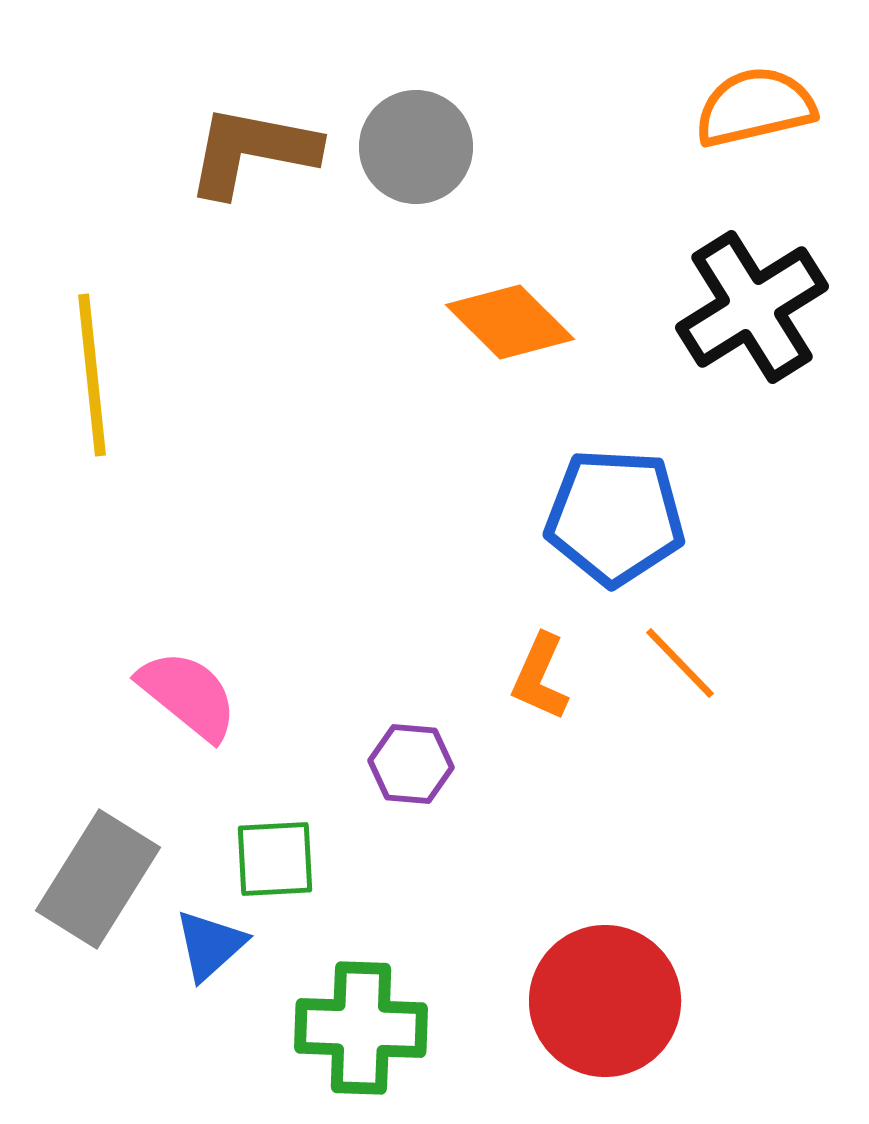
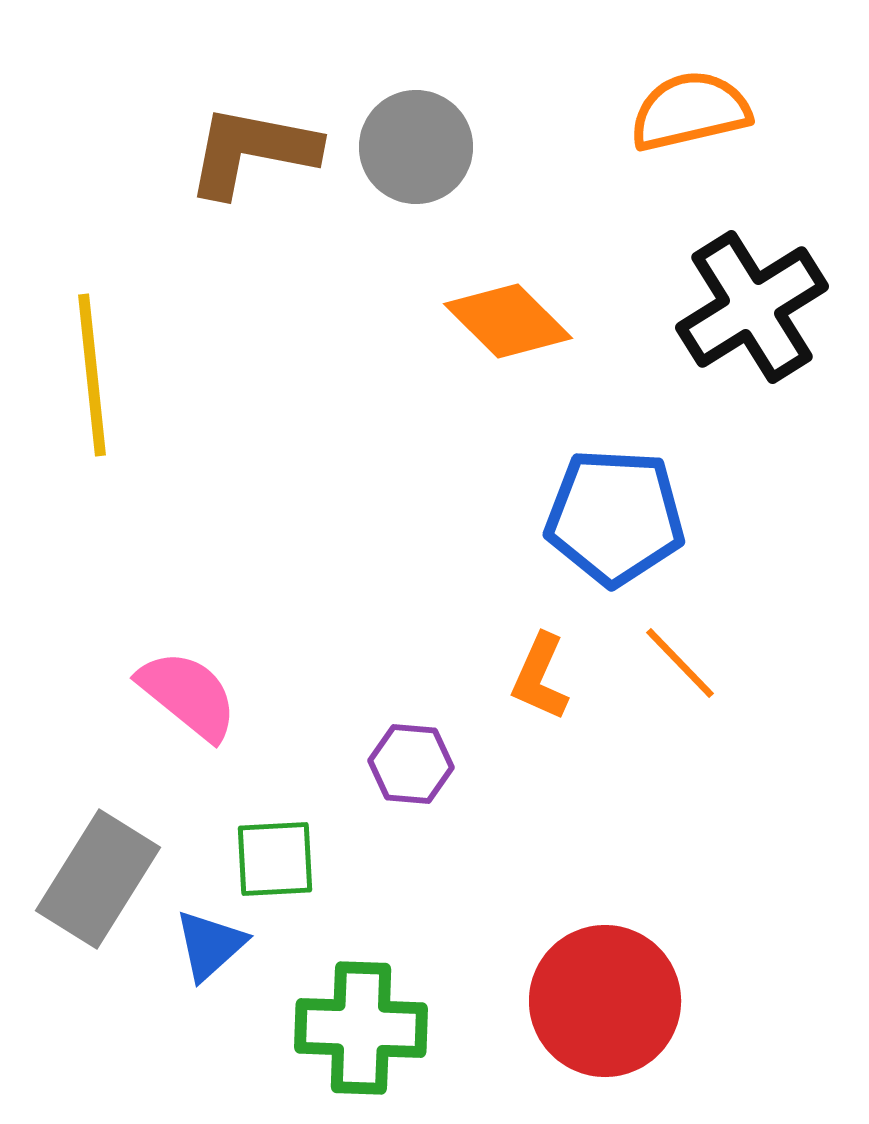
orange semicircle: moved 65 px left, 4 px down
orange diamond: moved 2 px left, 1 px up
